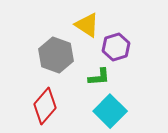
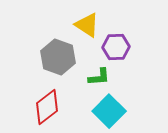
purple hexagon: rotated 16 degrees clockwise
gray hexagon: moved 2 px right, 2 px down
red diamond: moved 2 px right, 1 px down; rotated 12 degrees clockwise
cyan square: moved 1 px left
